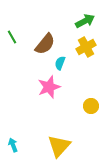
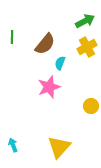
green line: rotated 32 degrees clockwise
yellow cross: moved 1 px right
yellow triangle: moved 1 px down
